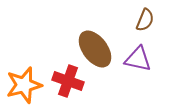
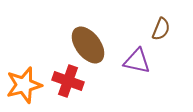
brown semicircle: moved 16 px right, 9 px down
brown ellipse: moved 7 px left, 4 px up
purple triangle: moved 1 px left, 2 px down
